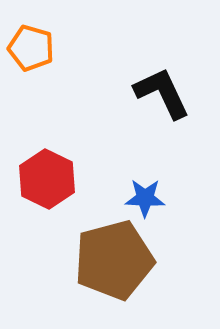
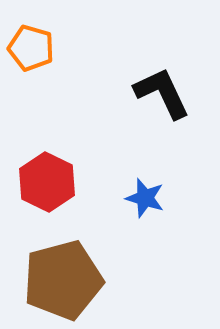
red hexagon: moved 3 px down
blue star: rotated 15 degrees clockwise
brown pentagon: moved 51 px left, 20 px down
